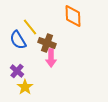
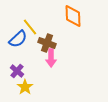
blue semicircle: moved 1 px up; rotated 102 degrees counterclockwise
